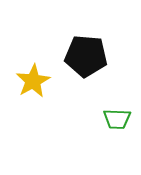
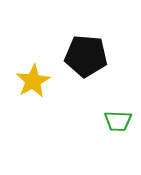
green trapezoid: moved 1 px right, 2 px down
